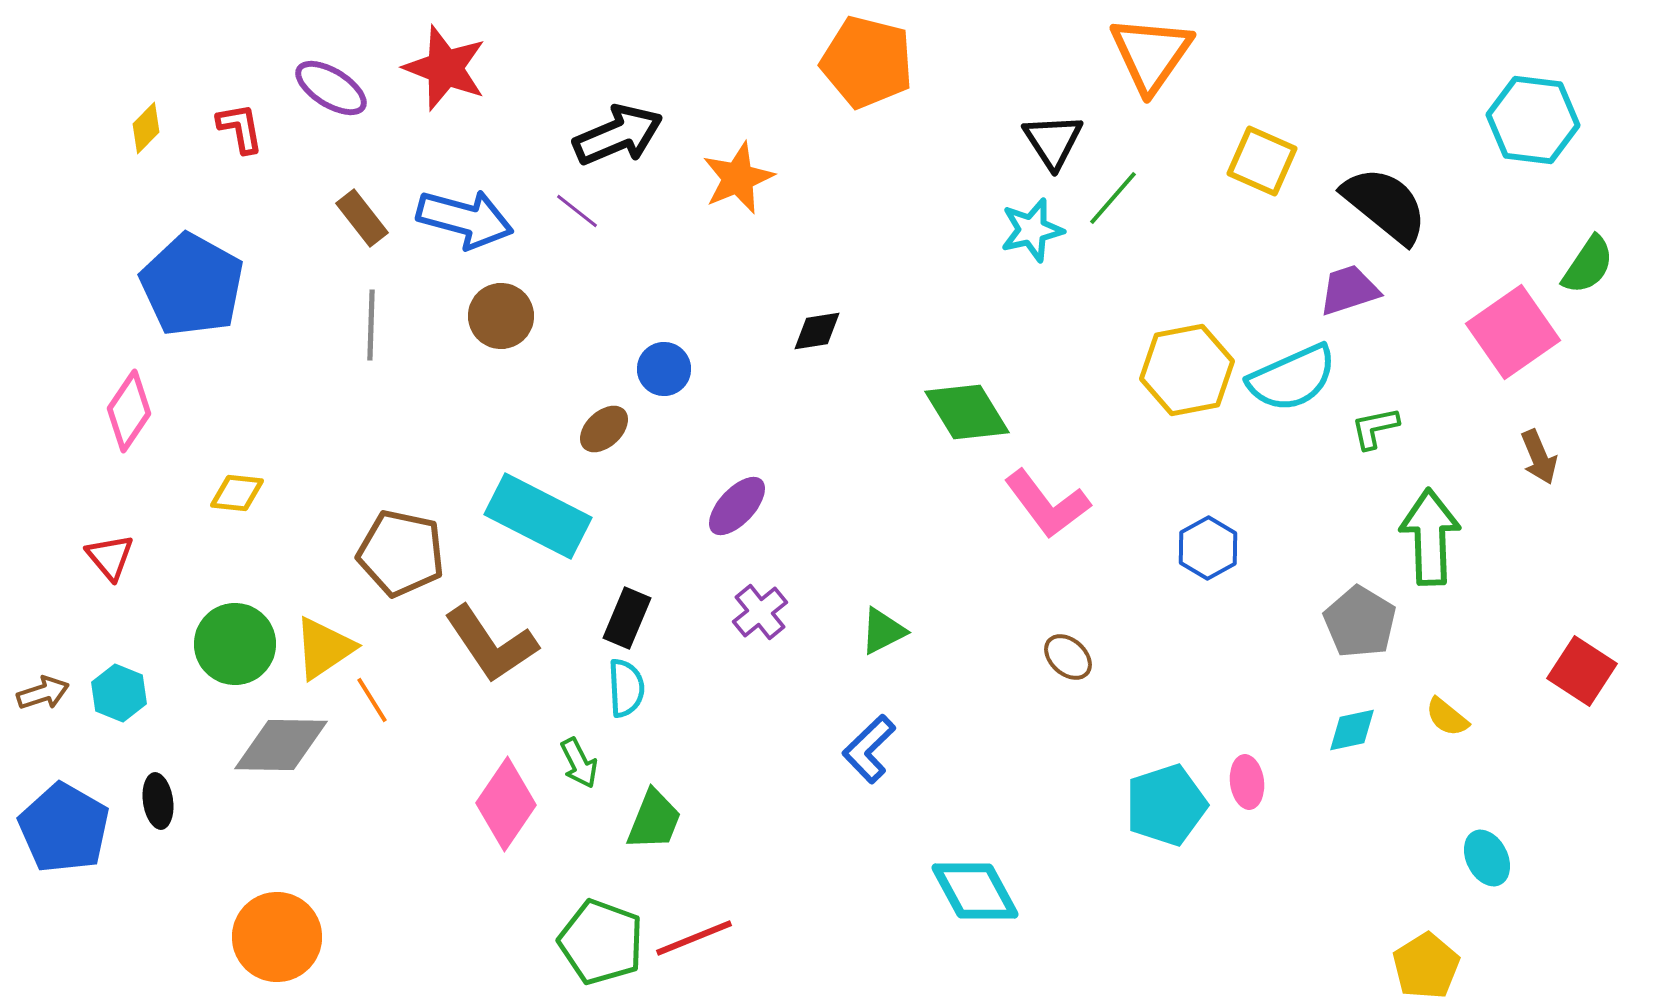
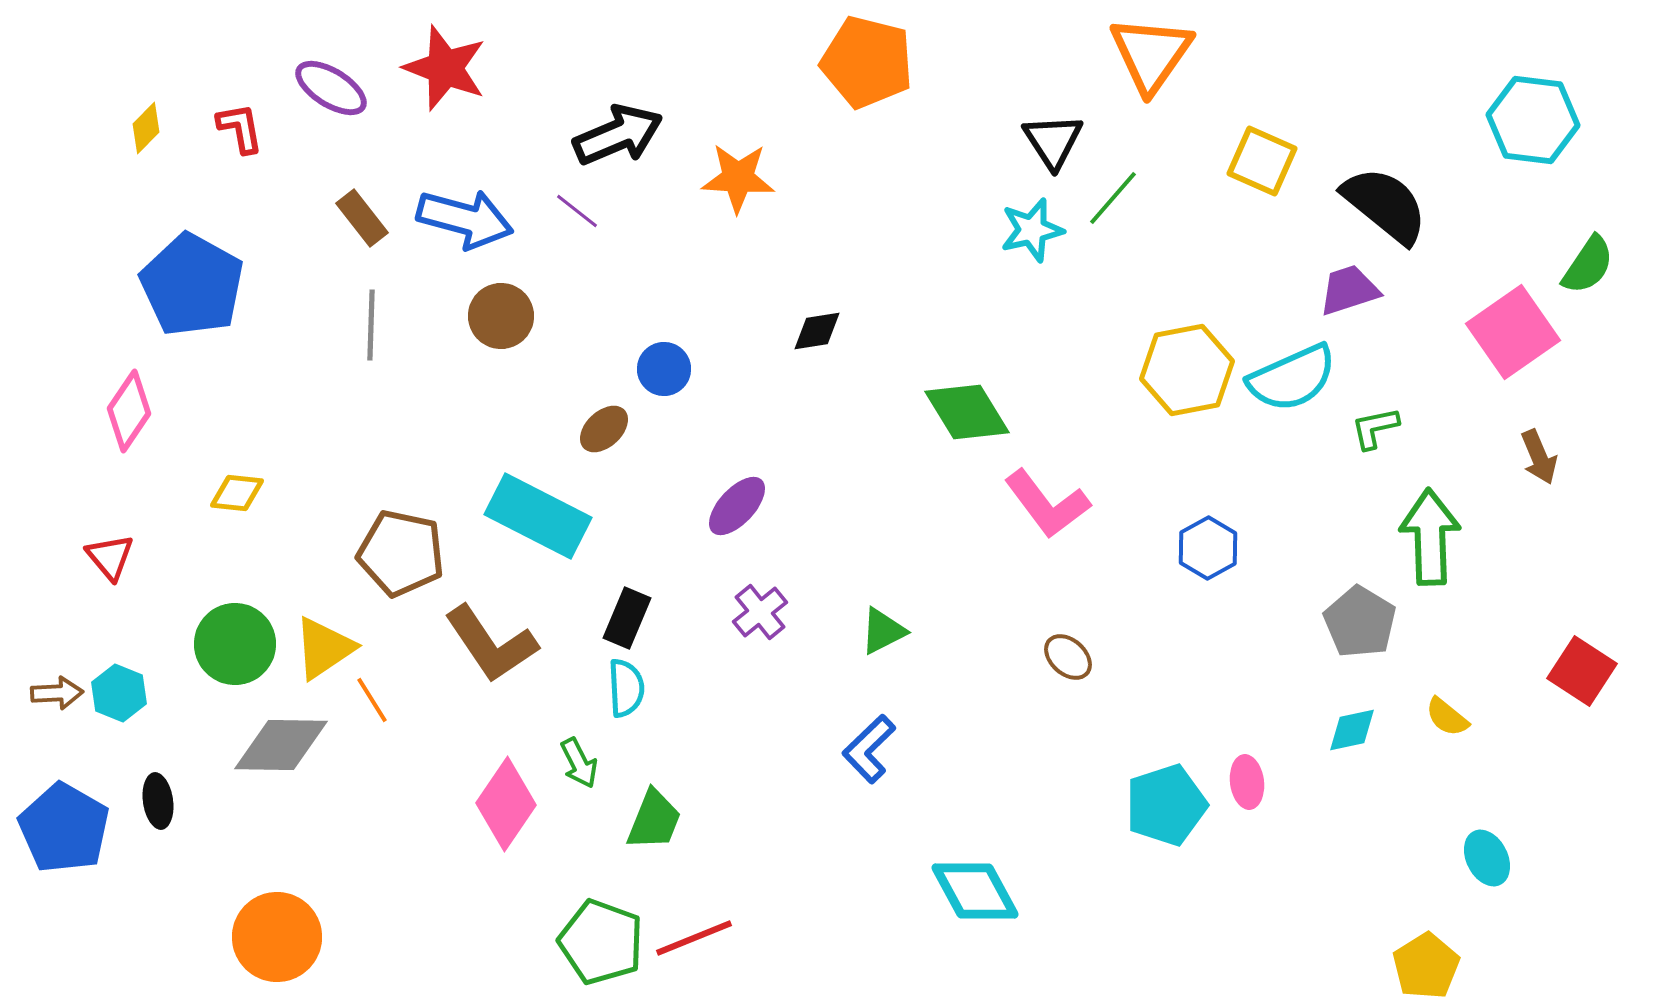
orange star at (738, 178): rotated 26 degrees clockwise
brown arrow at (43, 693): moved 14 px right; rotated 15 degrees clockwise
